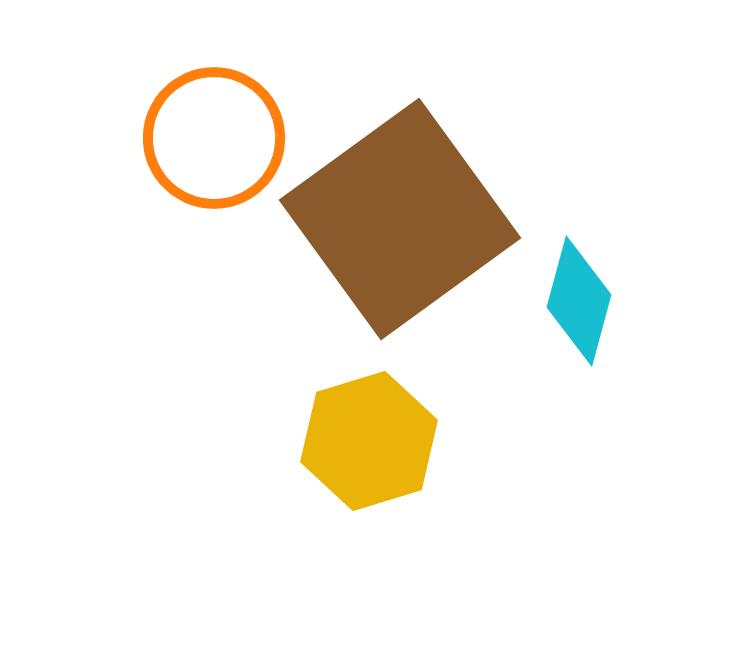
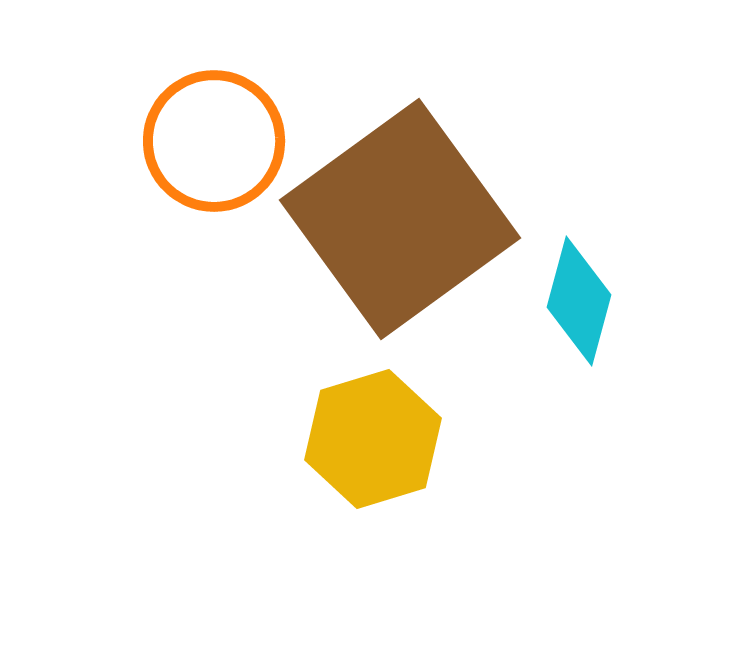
orange circle: moved 3 px down
yellow hexagon: moved 4 px right, 2 px up
